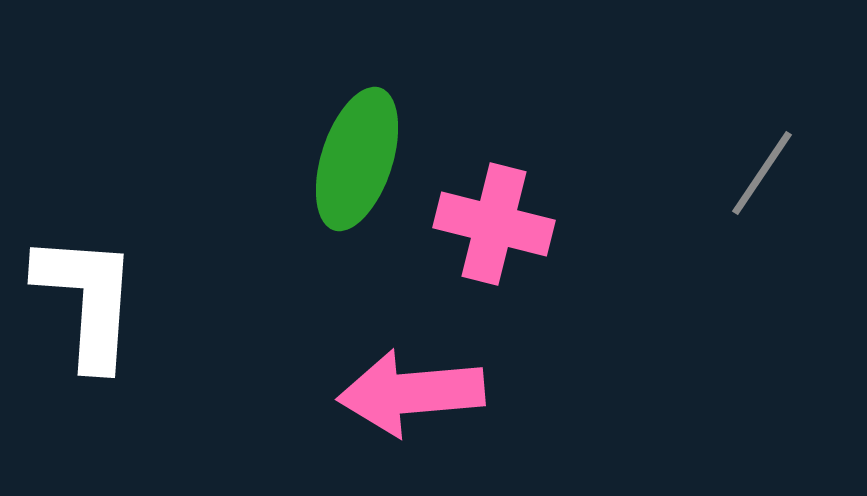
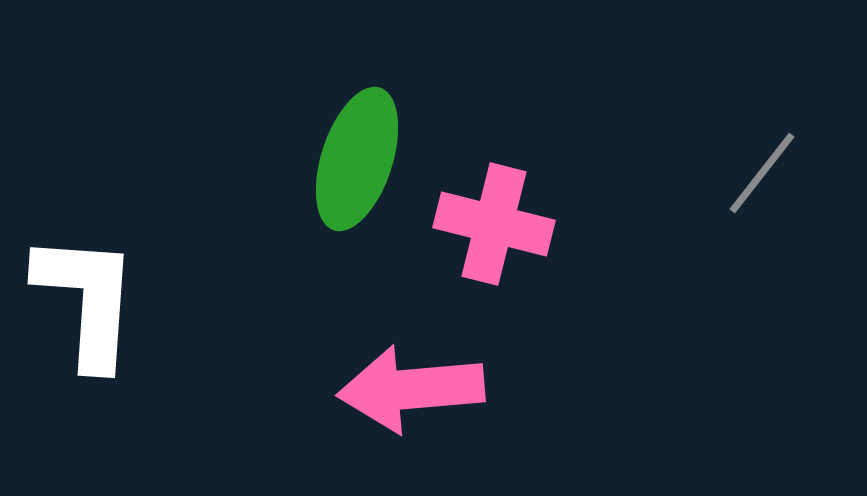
gray line: rotated 4 degrees clockwise
pink arrow: moved 4 px up
